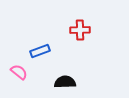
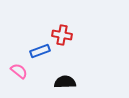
red cross: moved 18 px left, 5 px down; rotated 12 degrees clockwise
pink semicircle: moved 1 px up
